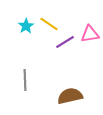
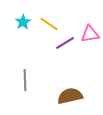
cyan star: moved 3 px left, 4 px up
purple line: moved 1 px down
